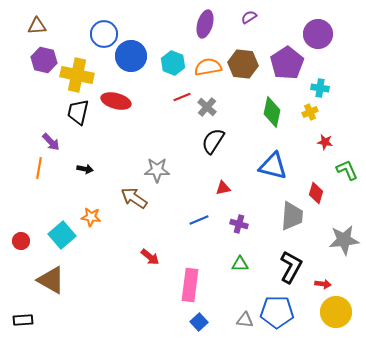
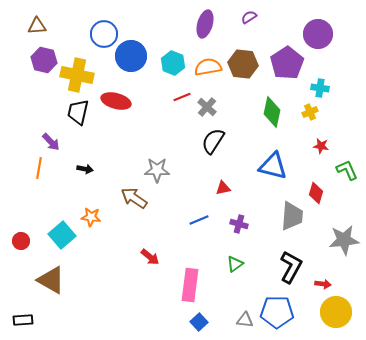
red star at (325, 142): moved 4 px left, 4 px down
green triangle at (240, 264): moved 5 px left; rotated 36 degrees counterclockwise
